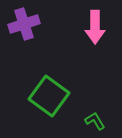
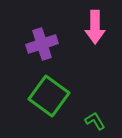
purple cross: moved 18 px right, 20 px down
